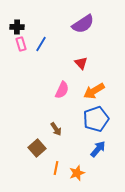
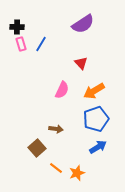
brown arrow: rotated 48 degrees counterclockwise
blue arrow: moved 2 px up; rotated 18 degrees clockwise
orange line: rotated 64 degrees counterclockwise
